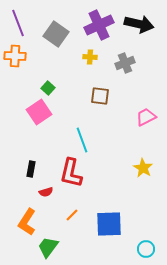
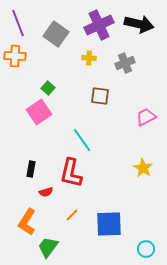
yellow cross: moved 1 px left, 1 px down
cyan line: rotated 15 degrees counterclockwise
